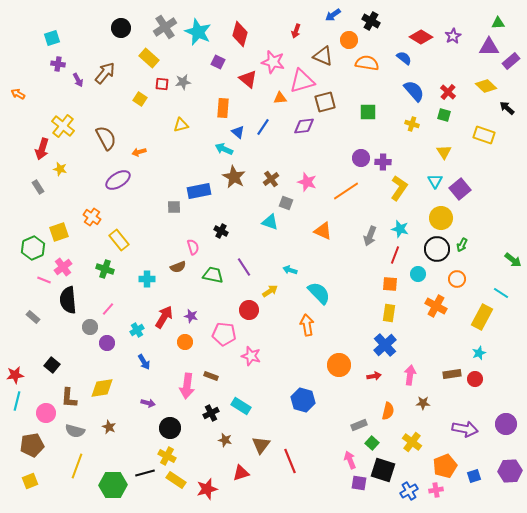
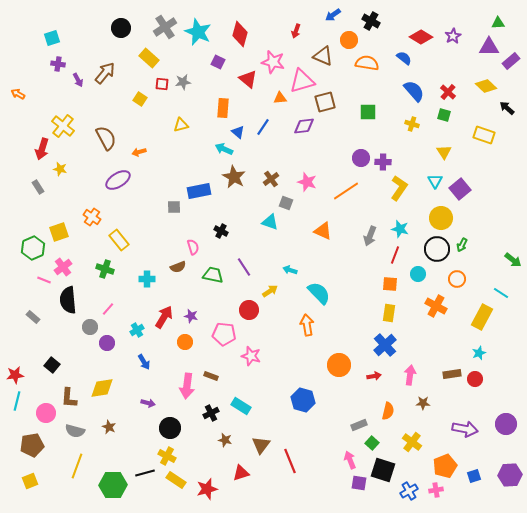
purple hexagon at (510, 471): moved 4 px down
